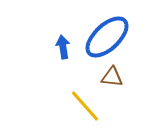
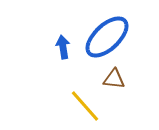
brown triangle: moved 2 px right, 2 px down
